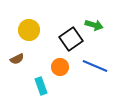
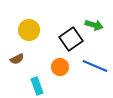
cyan rectangle: moved 4 px left
